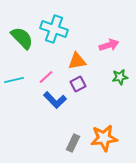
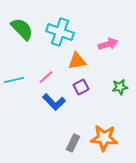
cyan cross: moved 6 px right, 3 px down
green semicircle: moved 9 px up
pink arrow: moved 1 px left, 1 px up
green star: moved 10 px down
purple square: moved 3 px right, 3 px down
blue L-shape: moved 1 px left, 2 px down
orange star: rotated 12 degrees clockwise
